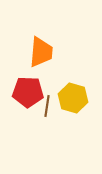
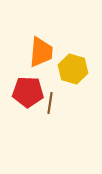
yellow hexagon: moved 29 px up
brown line: moved 3 px right, 3 px up
